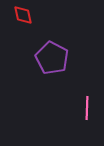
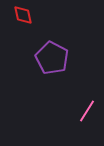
pink line: moved 3 px down; rotated 30 degrees clockwise
